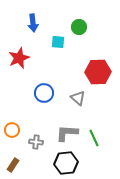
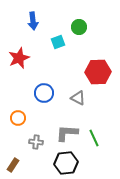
blue arrow: moved 2 px up
cyan square: rotated 24 degrees counterclockwise
gray triangle: rotated 14 degrees counterclockwise
orange circle: moved 6 px right, 12 px up
